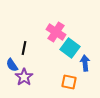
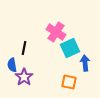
cyan square: rotated 30 degrees clockwise
blue semicircle: rotated 24 degrees clockwise
